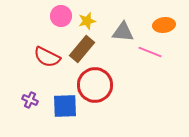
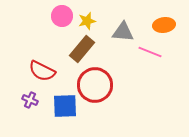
pink circle: moved 1 px right
red semicircle: moved 5 px left, 14 px down
